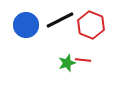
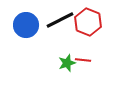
red hexagon: moved 3 px left, 3 px up
